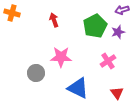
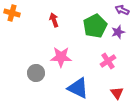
purple arrow: rotated 40 degrees clockwise
